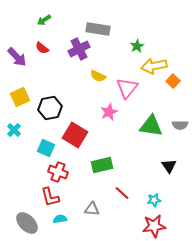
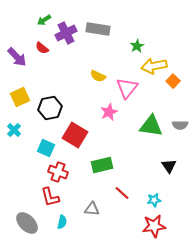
purple cross: moved 13 px left, 16 px up
cyan semicircle: moved 2 px right, 3 px down; rotated 112 degrees clockwise
